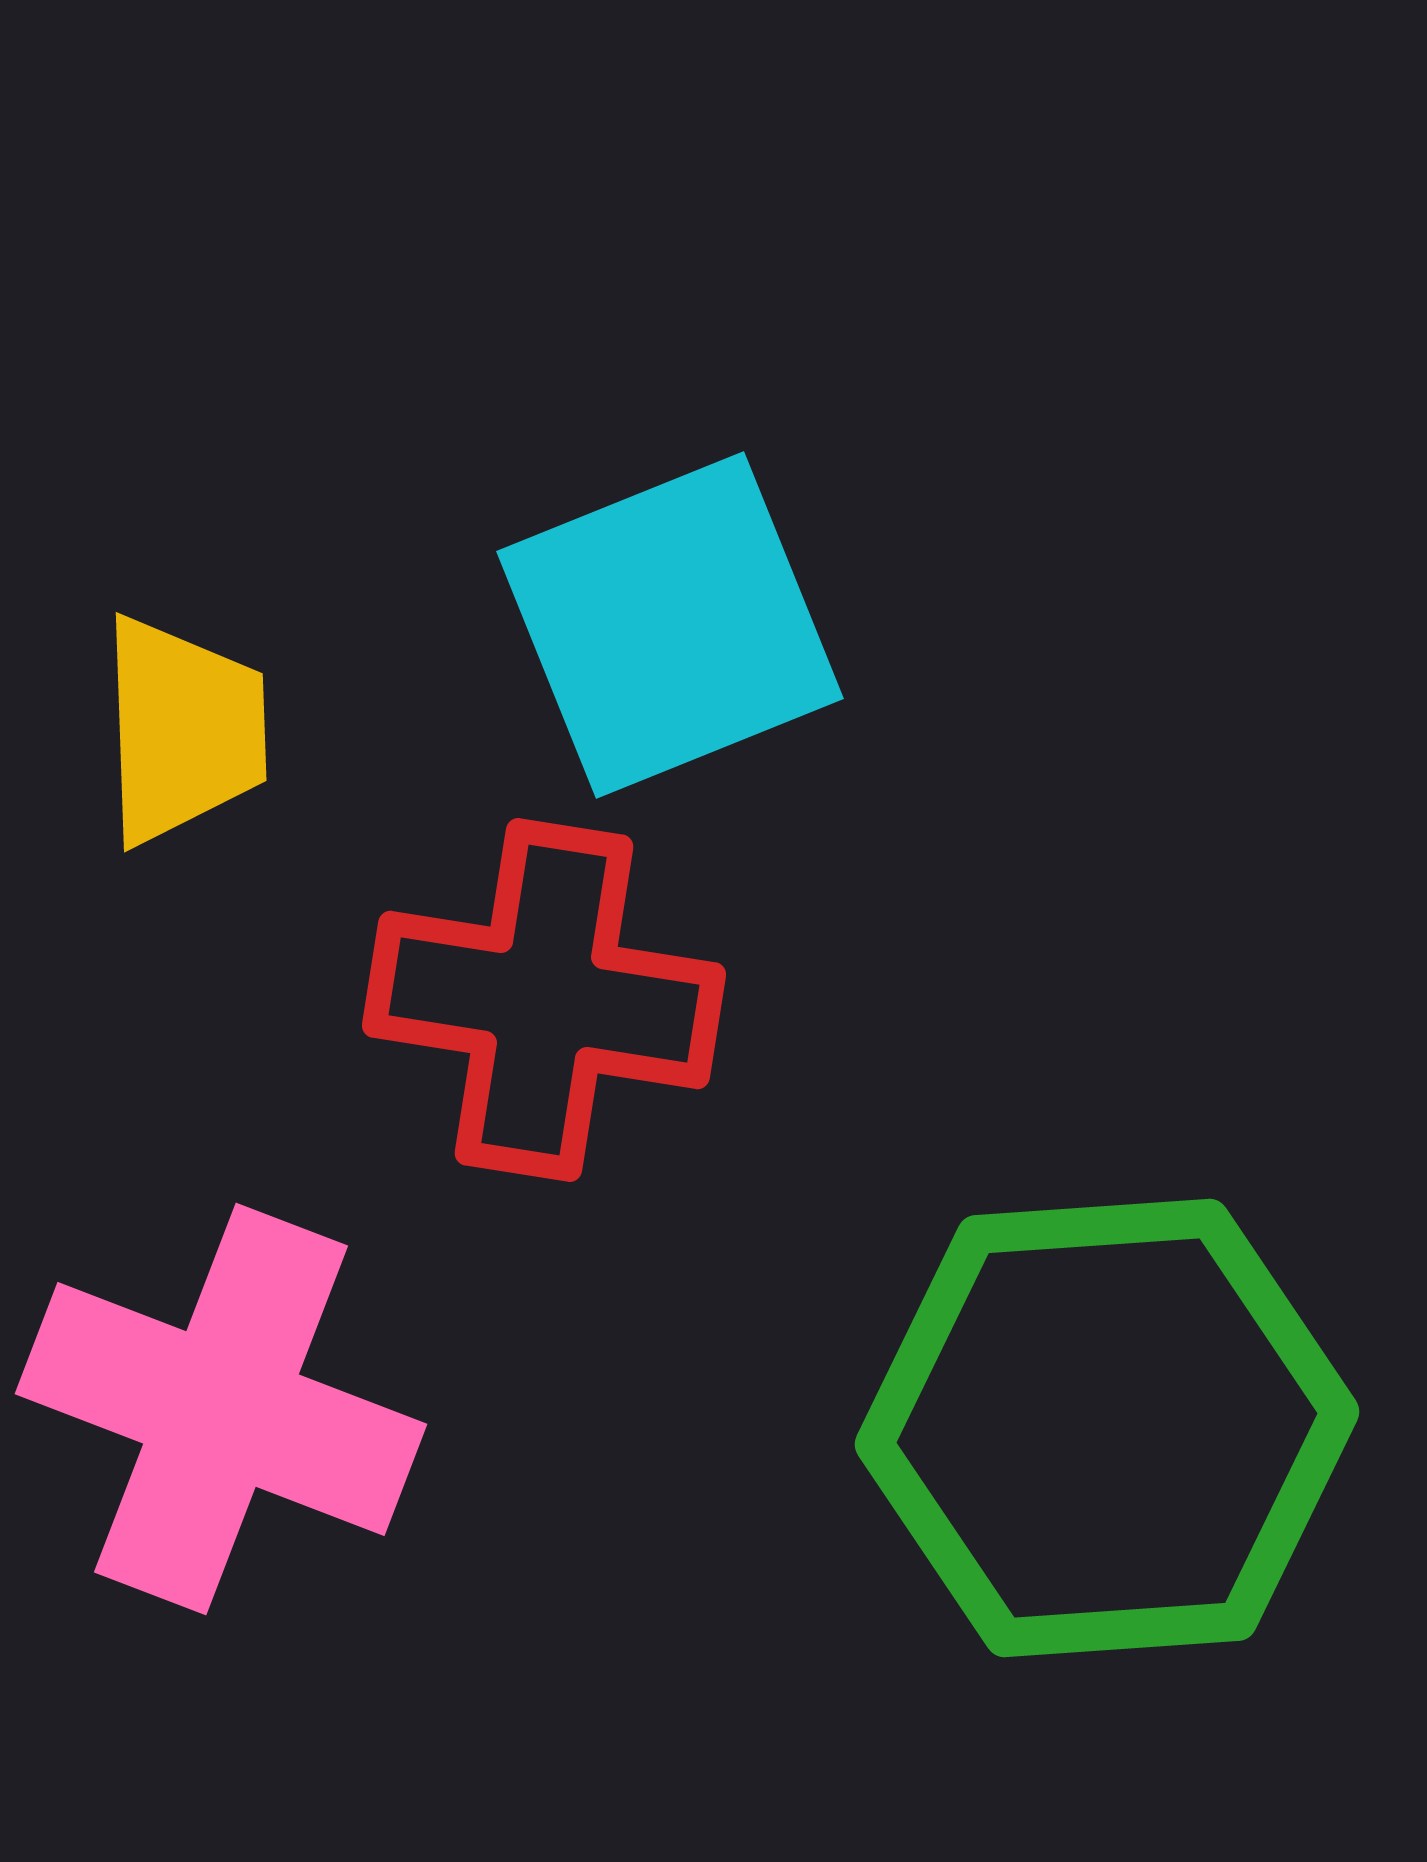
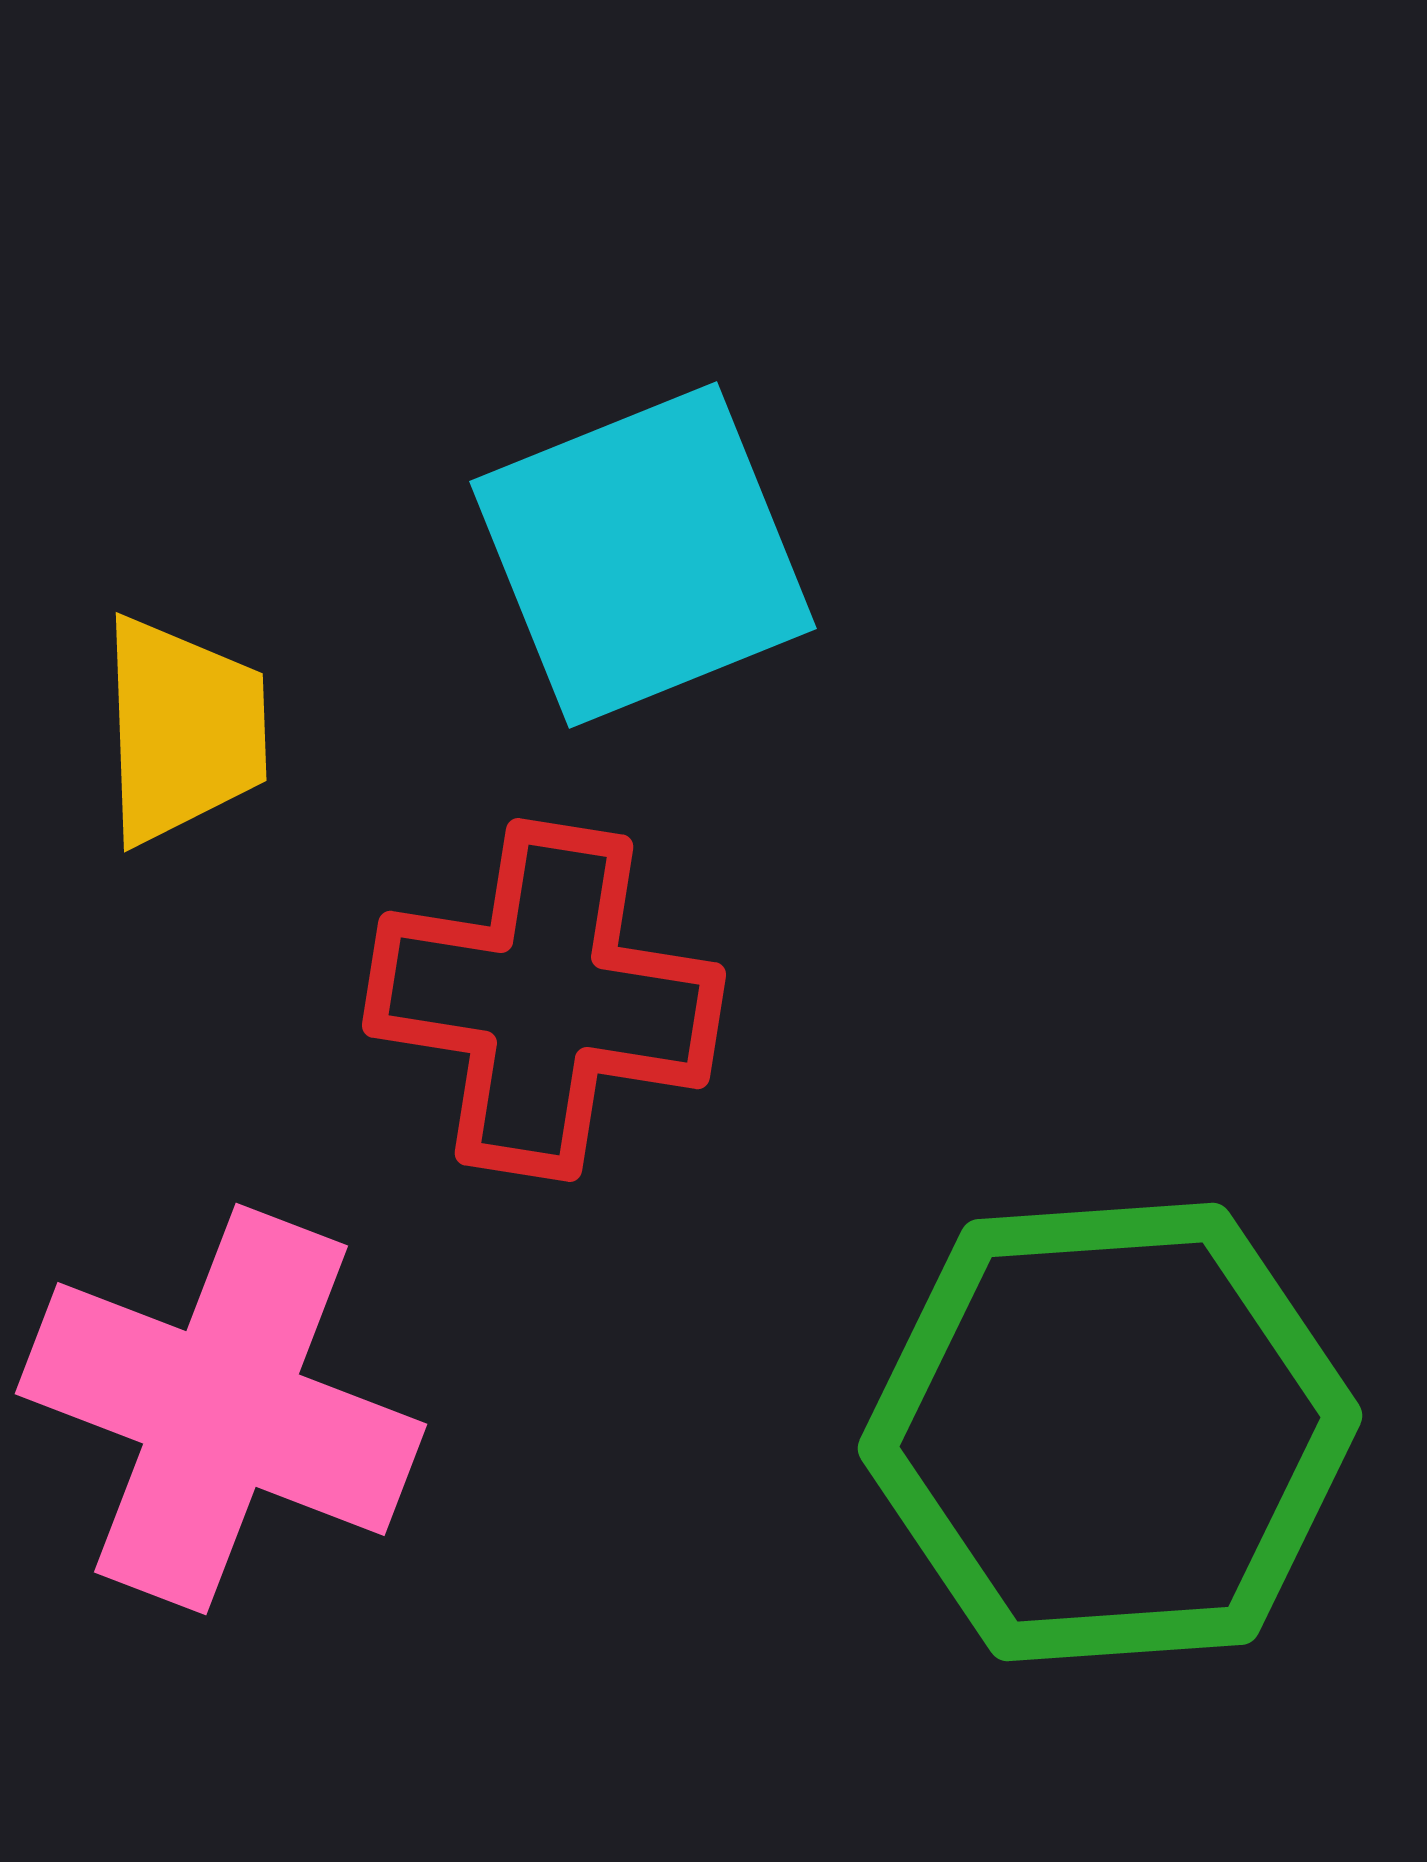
cyan square: moved 27 px left, 70 px up
green hexagon: moved 3 px right, 4 px down
